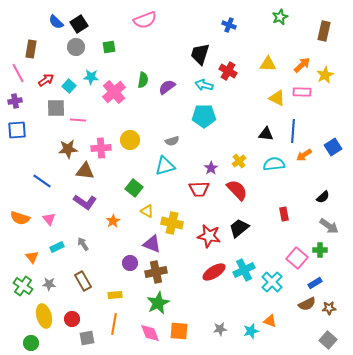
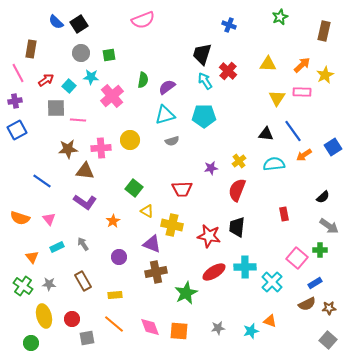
pink semicircle at (145, 20): moved 2 px left
gray circle at (76, 47): moved 5 px right, 6 px down
green square at (109, 47): moved 8 px down
black trapezoid at (200, 54): moved 2 px right
red cross at (228, 71): rotated 12 degrees clockwise
cyan arrow at (204, 85): moved 1 px right, 4 px up; rotated 42 degrees clockwise
pink cross at (114, 92): moved 2 px left, 4 px down
yellow triangle at (277, 98): rotated 36 degrees clockwise
blue square at (17, 130): rotated 24 degrees counterclockwise
blue line at (293, 131): rotated 40 degrees counterclockwise
cyan triangle at (165, 166): moved 51 px up
purple star at (211, 168): rotated 24 degrees clockwise
red trapezoid at (199, 189): moved 17 px left
red semicircle at (237, 190): rotated 115 degrees counterclockwise
yellow cross at (172, 223): moved 2 px down
black trapezoid at (239, 228): moved 2 px left, 1 px up; rotated 45 degrees counterclockwise
purple circle at (130, 263): moved 11 px left, 6 px up
cyan cross at (244, 270): moved 1 px right, 3 px up; rotated 25 degrees clockwise
green star at (158, 303): moved 28 px right, 10 px up
orange line at (114, 324): rotated 60 degrees counterclockwise
gray star at (220, 329): moved 2 px left, 1 px up
pink diamond at (150, 333): moved 6 px up
